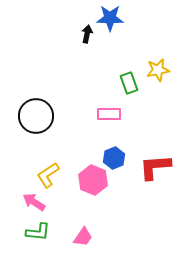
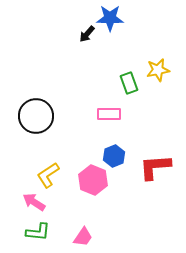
black arrow: rotated 150 degrees counterclockwise
blue hexagon: moved 2 px up
